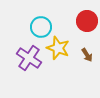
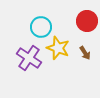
brown arrow: moved 2 px left, 2 px up
